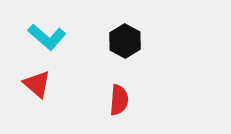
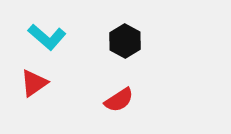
red triangle: moved 3 px left, 1 px up; rotated 44 degrees clockwise
red semicircle: rotated 52 degrees clockwise
